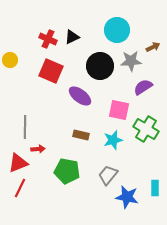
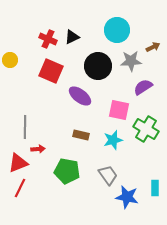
black circle: moved 2 px left
gray trapezoid: rotated 105 degrees clockwise
